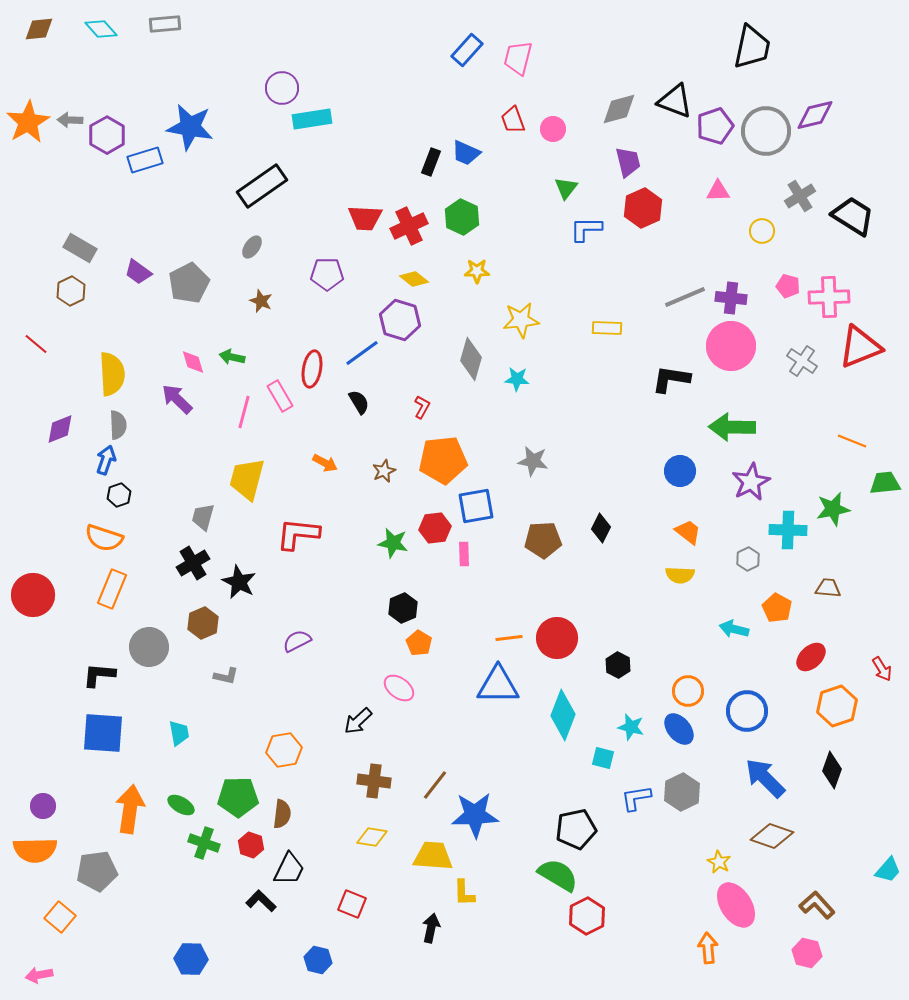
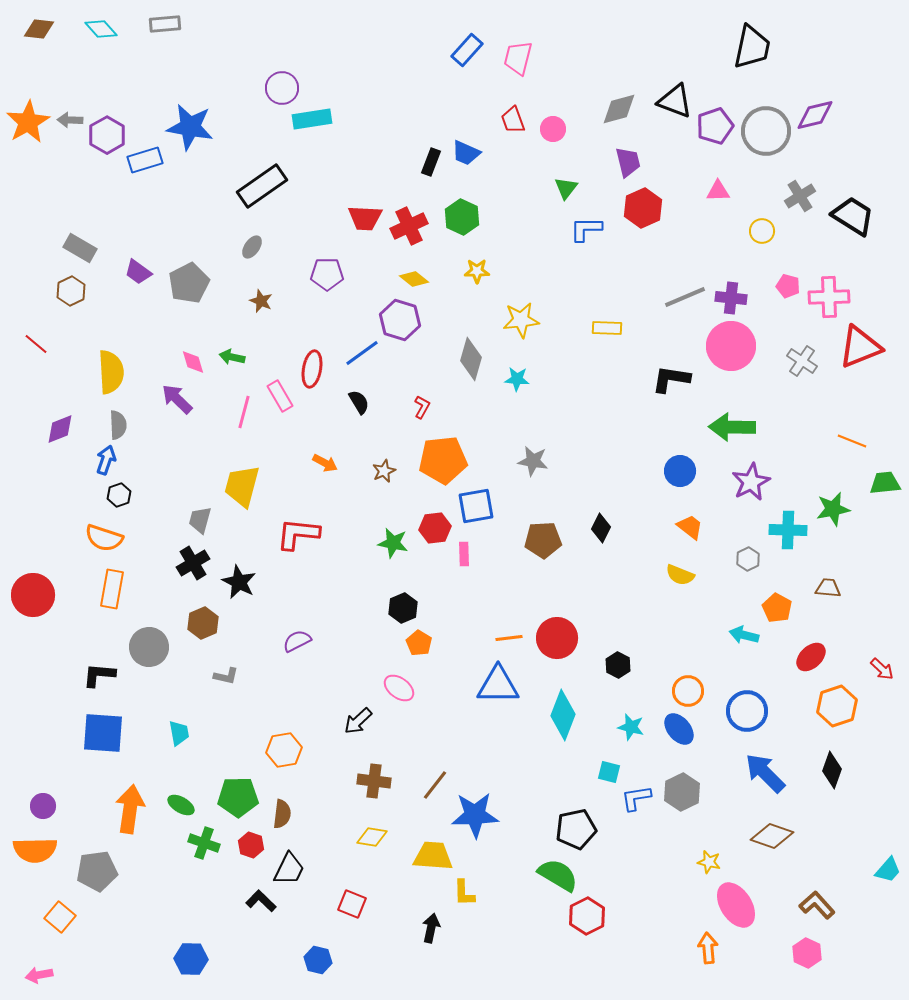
brown diamond at (39, 29): rotated 12 degrees clockwise
yellow semicircle at (112, 374): moved 1 px left, 2 px up
yellow trapezoid at (247, 479): moved 5 px left, 7 px down
gray trapezoid at (203, 517): moved 3 px left, 3 px down
orange trapezoid at (688, 532): moved 2 px right, 5 px up
yellow semicircle at (680, 575): rotated 20 degrees clockwise
orange rectangle at (112, 589): rotated 12 degrees counterclockwise
cyan arrow at (734, 629): moved 10 px right, 6 px down
red arrow at (882, 669): rotated 15 degrees counterclockwise
cyan square at (603, 758): moved 6 px right, 14 px down
blue arrow at (765, 778): moved 5 px up
yellow star at (719, 862): moved 10 px left; rotated 15 degrees counterclockwise
pink hexagon at (807, 953): rotated 12 degrees clockwise
